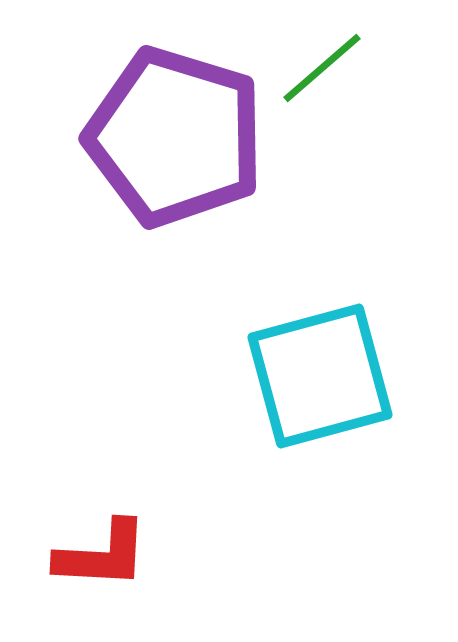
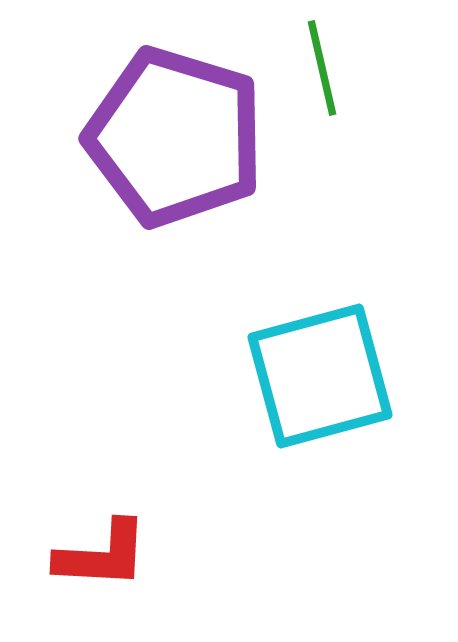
green line: rotated 62 degrees counterclockwise
